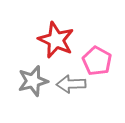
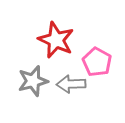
pink pentagon: moved 1 px down
